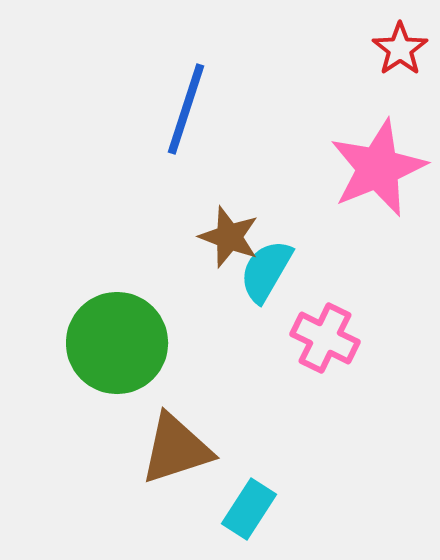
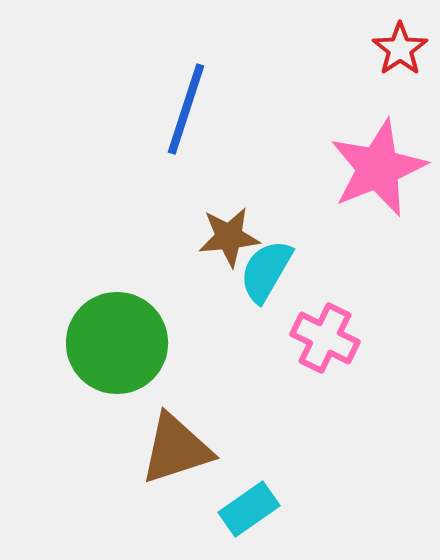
brown star: rotated 26 degrees counterclockwise
cyan rectangle: rotated 22 degrees clockwise
